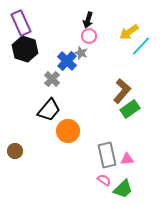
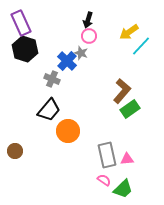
gray cross: rotated 21 degrees counterclockwise
